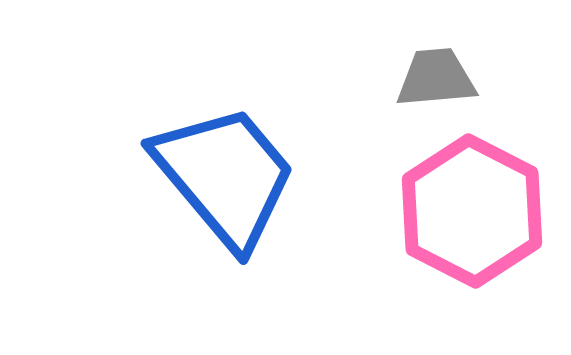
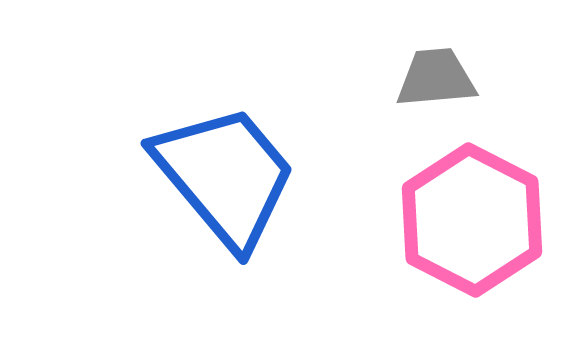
pink hexagon: moved 9 px down
